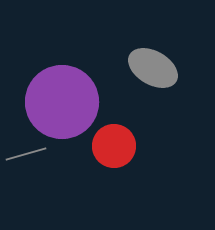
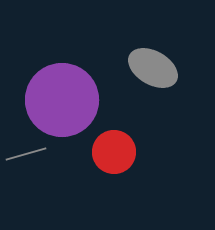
purple circle: moved 2 px up
red circle: moved 6 px down
